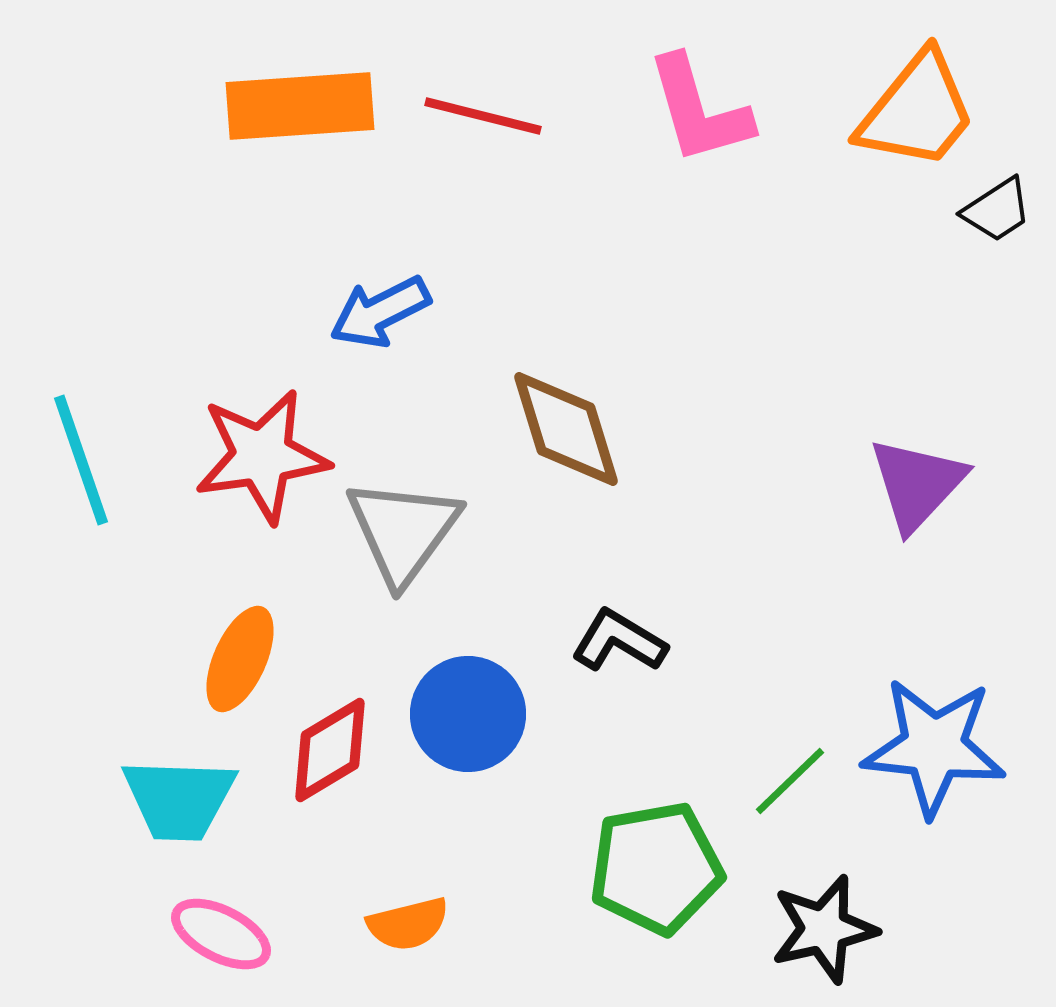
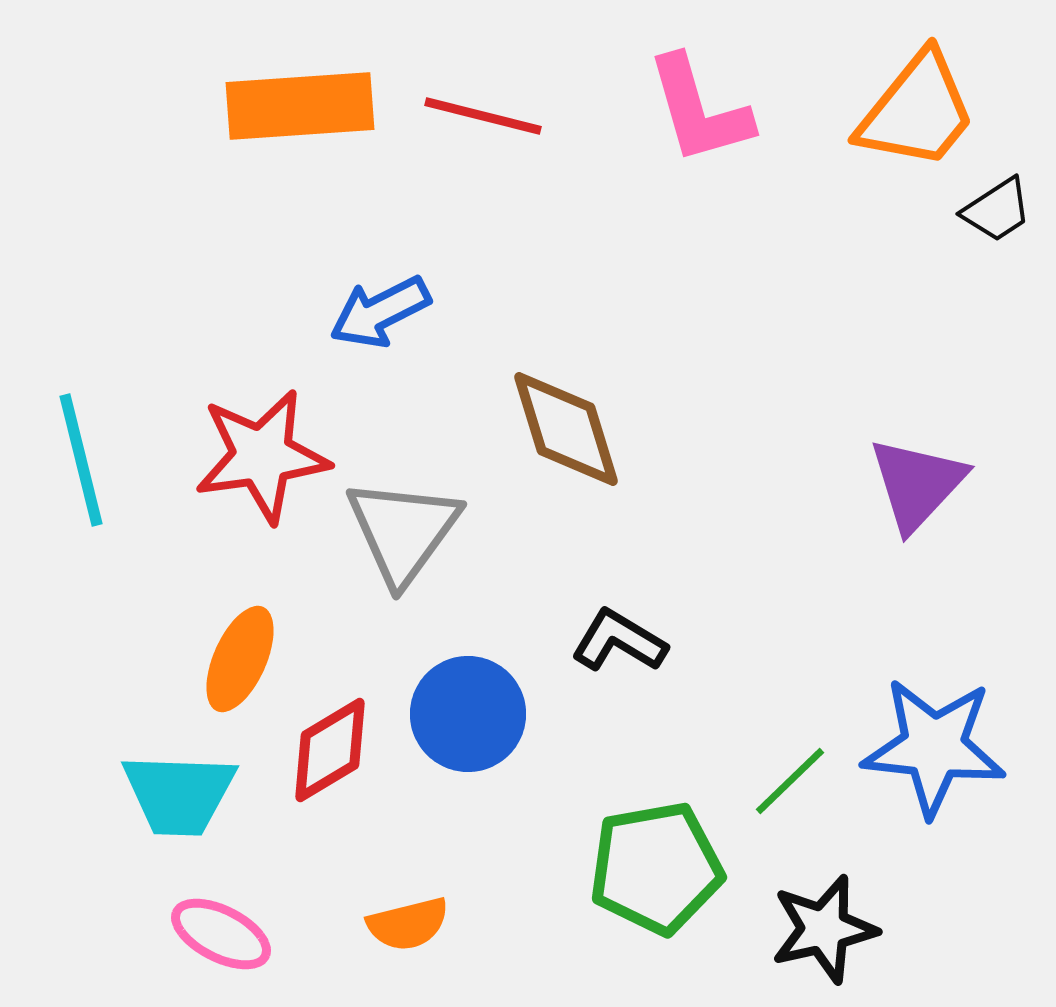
cyan line: rotated 5 degrees clockwise
cyan trapezoid: moved 5 px up
